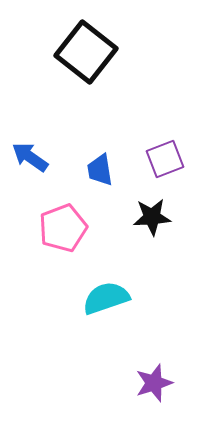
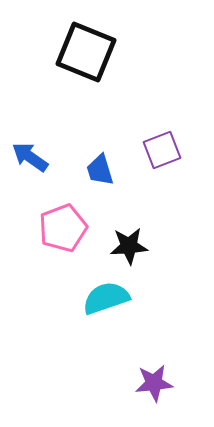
black square: rotated 16 degrees counterclockwise
purple square: moved 3 px left, 9 px up
blue trapezoid: rotated 8 degrees counterclockwise
black star: moved 23 px left, 29 px down
purple star: rotated 12 degrees clockwise
